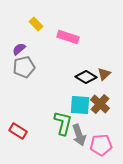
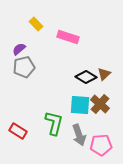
green L-shape: moved 9 px left
